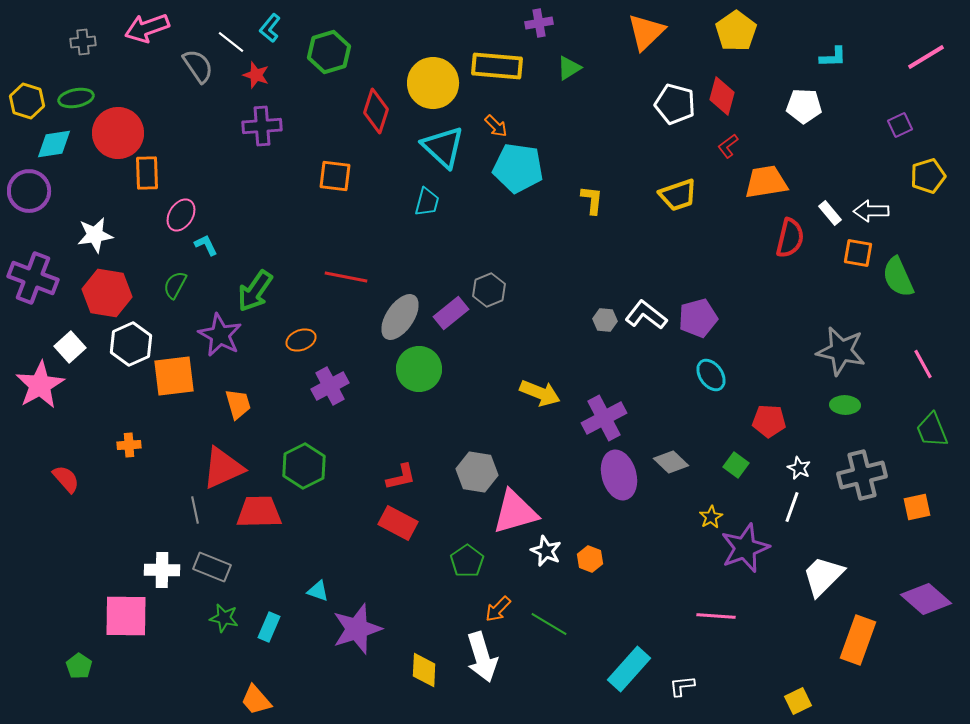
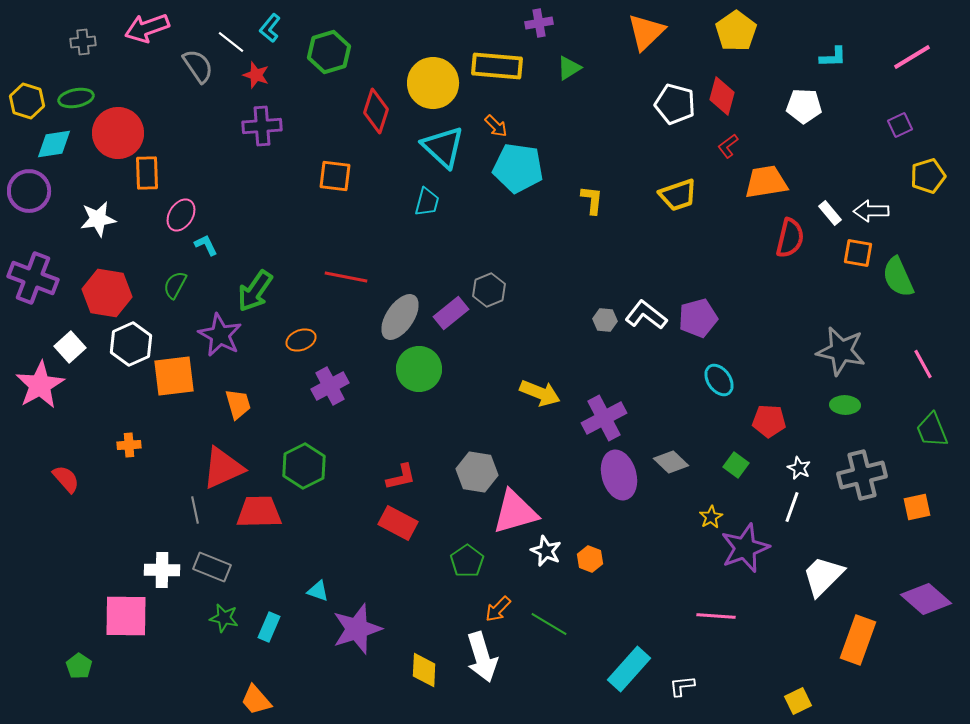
pink line at (926, 57): moved 14 px left
white star at (95, 235): moved 3 px right, 16 px up
cyan ellipse at (711, 375): moved 8 px right, 5 px down
